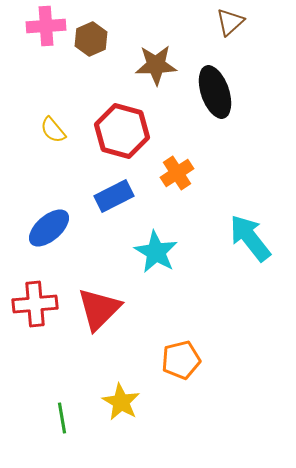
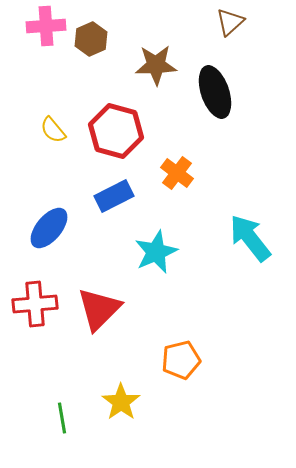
red hexagon: moved 6 px left
orange cross: rotated 20 degrees counterclockwise
blue ellipse: rotated 9 degrees counterclockwise
cyan star: rotated 18 degrees clockwise
yellow star: rotated 6 degrees clockwise
